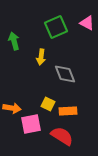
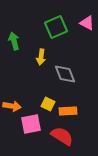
orange arrow: moved 2 px up
